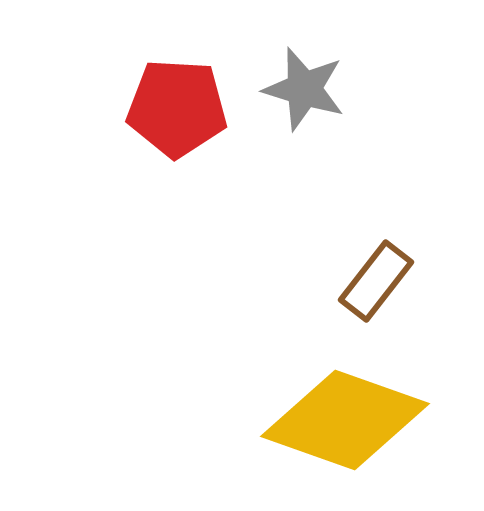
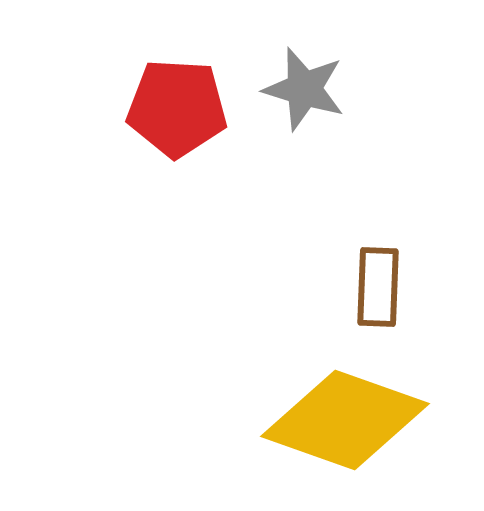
brown rectangle: moved 2 px right, 6 px down; rotated 36 degrees counterclockwise
